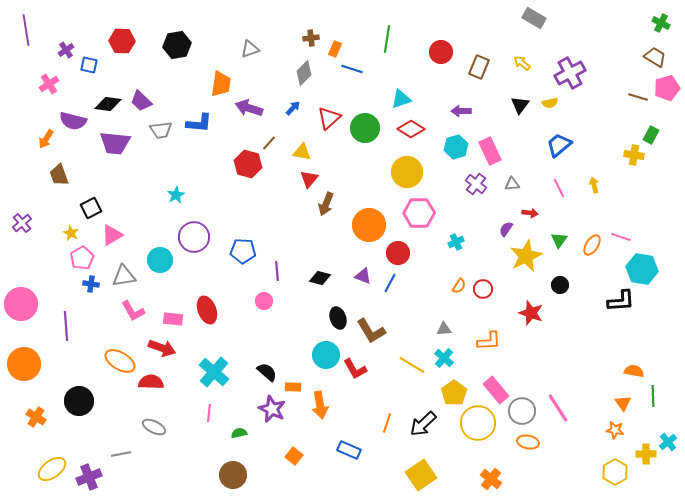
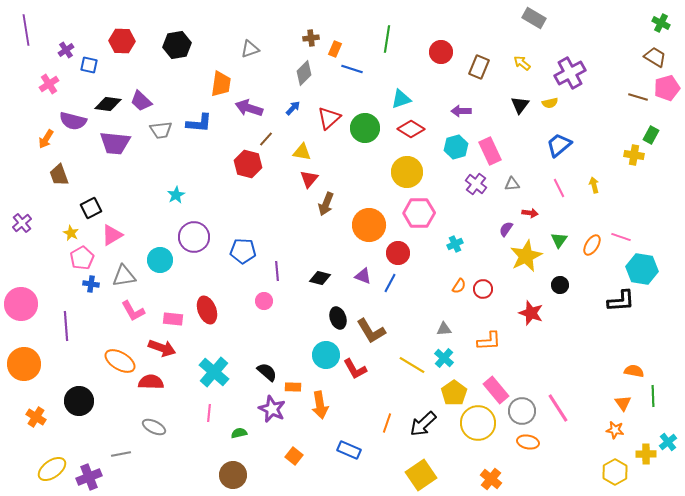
brown line at (269, 143): moved 3 px left, 4 px up
cyan cross at (456, 242): moved 1 px left, 2 px down
